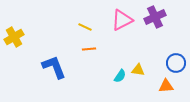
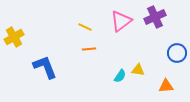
pink triangle: moved 1 px left, 1 px down; rotated 10 degrees counterclockwise
blue circle: moved 1 px right, 10 px up
blue L-shape: moved 9 px left
